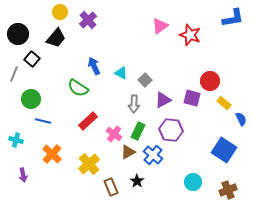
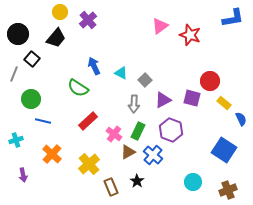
purple hexagon: rotated 15 degrees clockwise
cyan cross: rotated 32 degrees counterclockwise
